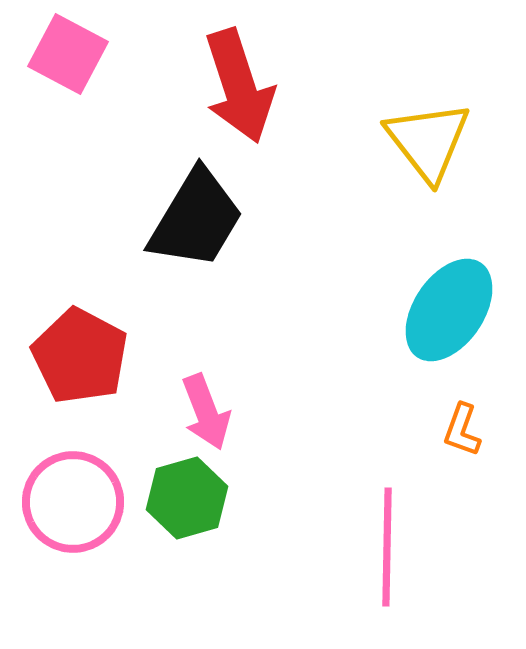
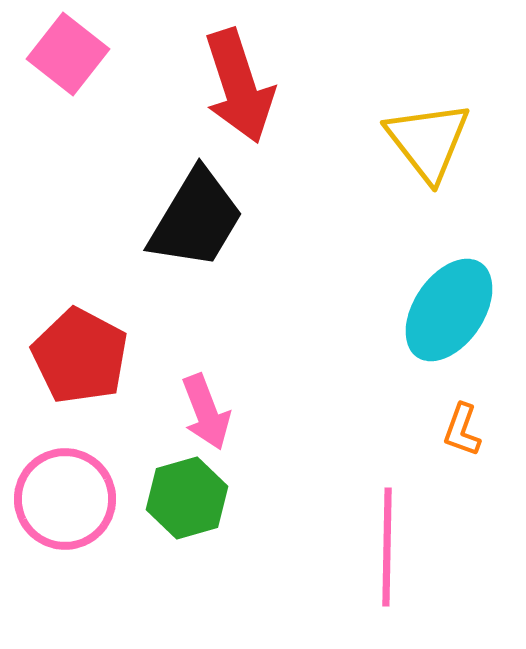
pink square: rotated 10 degrees clockwise
pink circle: moved 8 px left, 3 px up
